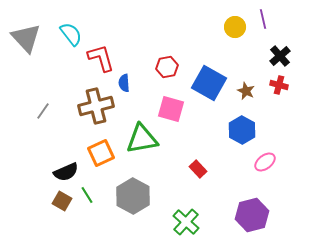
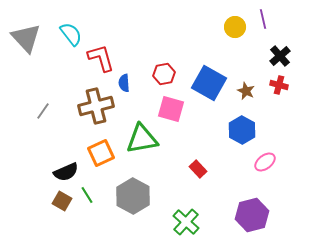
red hexagon: moved 3 px left, 7 px down
